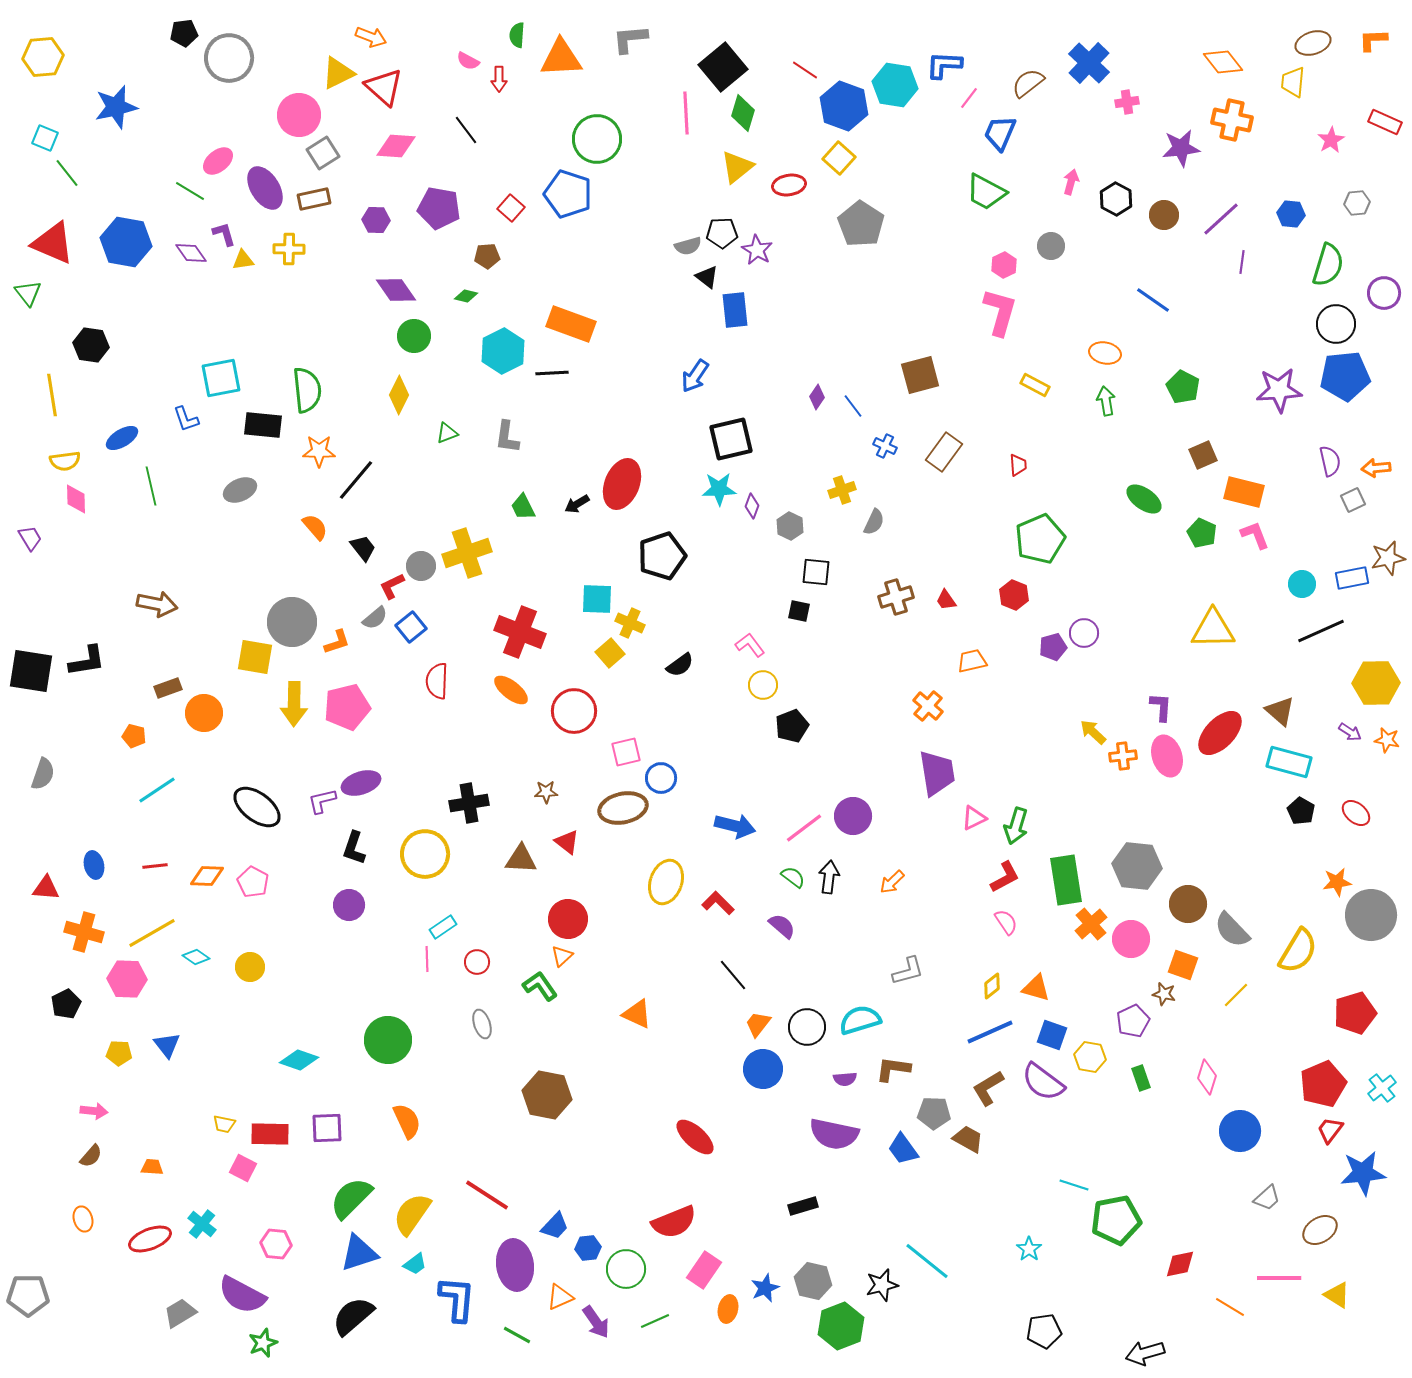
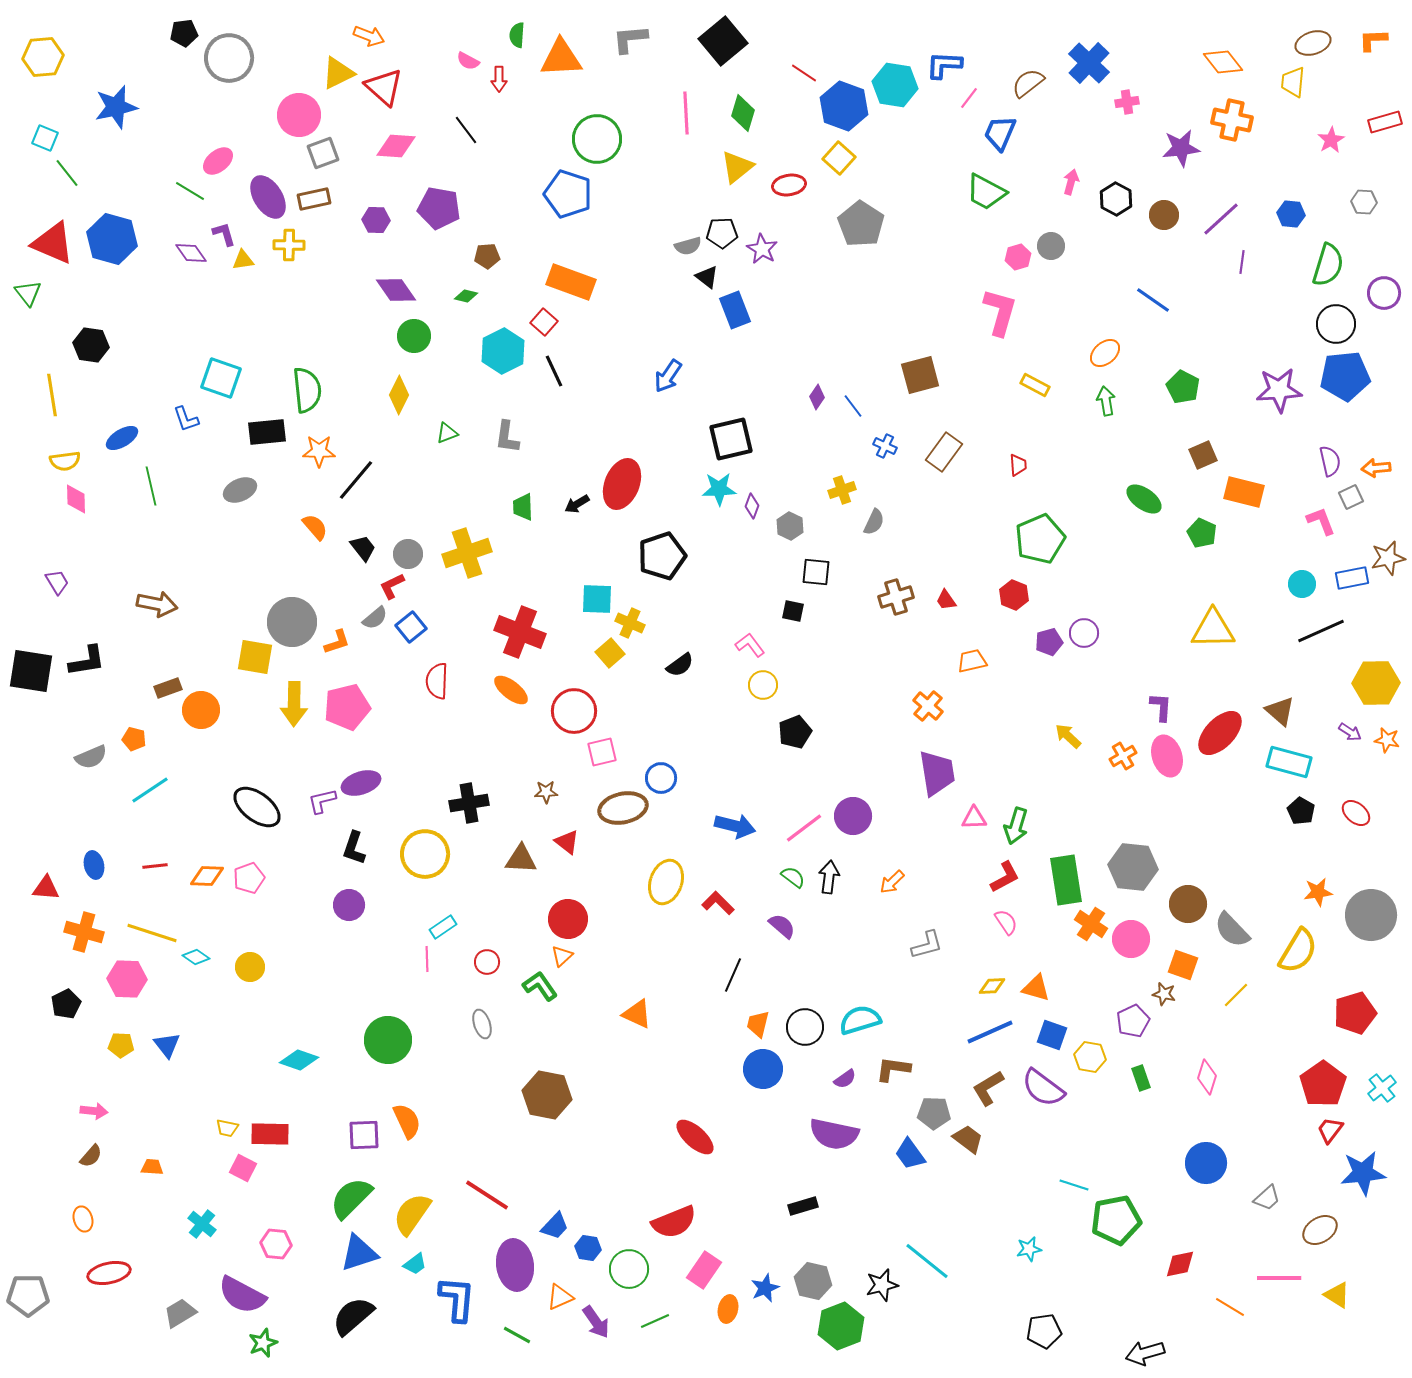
orange arrow at (371, 37): moved 2 px left, 1 px up
black square at (723, 67): moved 26 px up
red line at (805, 70): moved 1 px left, 3 px down
red rectangle at (1385, 122): rotated 40 degrees counterclockwise
gray square at (323, 153): rotated 12 degrees clockwise
purple ellipse at (265, 188): moved 3 px right, 9 px down
gray hexagon at (1357, 203): moved 7 px right, 1 px up; rotated 10 degrees clockwise
red square at (511, 208): moved 33 px right, 114 px down
blue hexagon at (126, 242): moved 14 px left, 3 px up; rotated 6 degrees clockwise
yellow cross at (289, 249): moved 4 px up
purple star at (757, 250): moved 5 px right, 1 px up
pink hexagon at (1004, 265): moved 14 px right, 8 px up; rotated 10 degrees clockwise
blue rectangle at (735, 310): rotated 15 degrees counterclockwise
orange rectangle at (571, 324): moved 42 px up
orange ellipse at (1105, 353): rotated 52 degrees counterclockwise
black line at (552, 373): moved 2 px right, 2 px up; rotated 68 degrees clockwise
blue arrow at (695, 376): moved 27 px left
cyan square at (221, 378): rotated 30 degrees clockwise
black rectangle at (263, 425): moved 4 px right, 7 px down; rotated 12 degrees counterclockwise
gray square at (1353, 500): moved 2 px left, 3 px up
green trapezoid at (523, 507): rotated 24 degrees clockwise
pink L-shape at (1255, 535): moved 66 px right, 14 px up
purple trapezoid at (30, 538): moved 27 px right, 44 px down
gray circle at (421, 566): moved 13 px left, 12 px up
black square at (799, 611): moved 6 px left
purple pentagon at (1053, 647): moved 4 px left, 5 px up
orange circle at (204, 713): moved 3 px left, 3 px up
black pentagon at (792, 726): moved 3 px right, 6 px down
yellow arrow at (1093, 732): moved 25 px left, 4 px down
orange pentagon at (134, 736): moved 3 px down
pink square at (626, 752): moved 24 px left
orange cross at (1123, 756): rotated 24 degrees counterclockwise
gray semicircle at (43, 774): moved 48 px right, 17 px up; rotated 48 degrees clockwise
cyan line at (157, 790): moved 7 px left
pink triangle at (974, 818): rotated 24 degrees clockwise
gray hexagon at (1137, 866): moved 4 px left, 1 px down
pink pentagon at (253, 882): moved 4 px left, 4 px up; rotated 24 degrees clockwise
orange star at (1337, 882): moved 19 px left, 10 px down
orange cross at (1091, 924): rotated 16 degrees counterclockwise
yellow line at (152, 933): rotated 48 degrees clockwise
red circle at (477, 962): moved 10 px right
gray L-shape at (908, 971): moved 19 px right, 26 px up
black line at (733, 975): rotated 64 degrees clockwise
yellow diamond at (992, 986): rotated 36 degrees clockwise
orange trapezoid at (758, 1024): rotated 24 degrees counterclockwise
black circle at (807, 1027): moved 2 px left
yellow pentagon at (119, 1053): moved 2 px right, 8 px up
purple semicircle at (845, 1079): rotated 30 degrees counterclockwise
purple semicircle at (1043, 1082): moved 6 px down
red pentagon at (1323, 1084): rotated 12 degrees counterclockwise
yellow trapezoid at (224, 1124): moved 3 px right, 4 px down
purple square at (327, 1128): moved 37 px right, 7 px down
blue circle at (1240, 1131): moved 34 px left, 32 px down
brown trapezoid at (968, 1139): rotated 8 degrees clockwise
blue trapezoid at (903, 1149): moved 7 px right, 5 px down
red ellipse at (150, 1239): moved 41 px left, 34 px down; rotated 9 degrees clockwise
blue hexagon at (588, 1248): rotated 15 degrees clockwise
cyan star at (1029, 1249): rotated 25 degrees clockwise
green circle at (626, 1269): moved 3 px right
